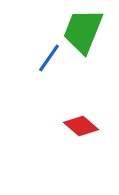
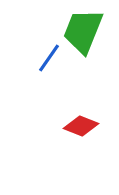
red diamond: rotated 20 degrees counterclockwise
